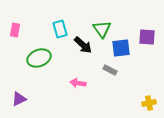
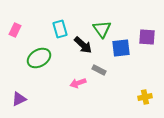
pink rectangle: rotated 16 degrees clockwise
green ellipse: rotated 10 degrees counterclockwise
gray rectangle: moved 11 px left
pink arrow: rotated 28 degrees counterclockwise
yellow cross: moved 4 px left, 6 px up
